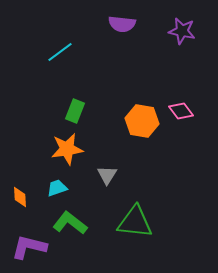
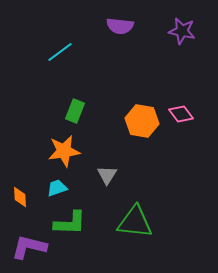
purple semicircle: moved 2 px left, 2 px down
pink diamond: moved 3 px down
orange star: moved 3 px left, 2 px down
green L-shape: rotated 144 degrees clockwise
